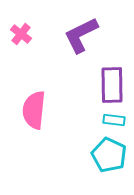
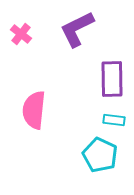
purple L-shape: moved 4 px left, 6 px up
purple rectangle: moved 6 px up
cyan pentagon: moved 9 px left
